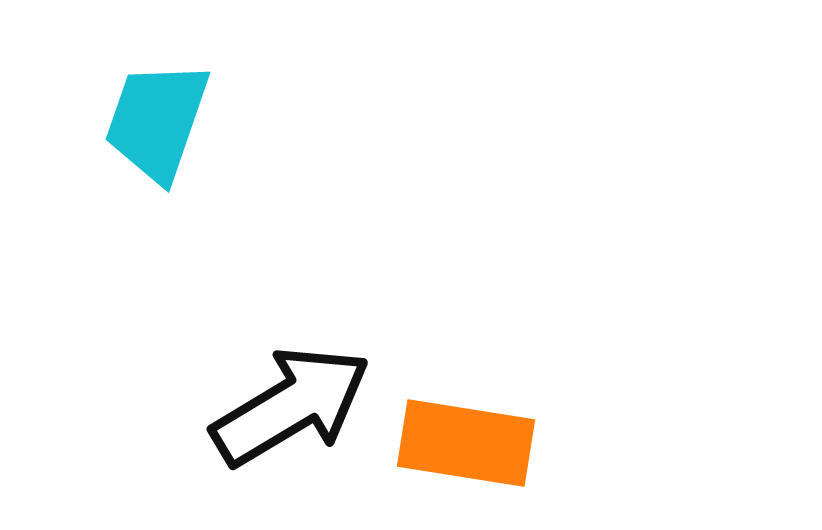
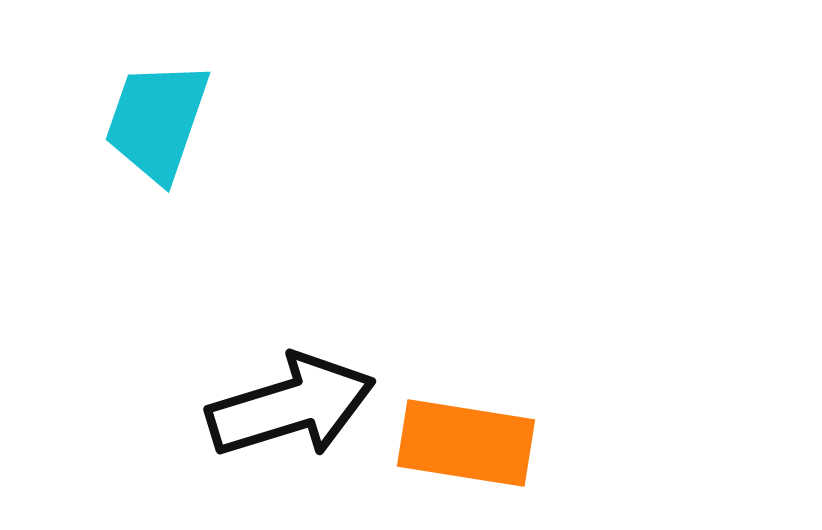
black arrow: rotated 14 degrees clockwise
